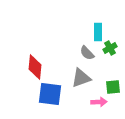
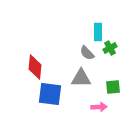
gray triangle: rotated 20 degrees clockwise
pink arrow: moved 5 px down
